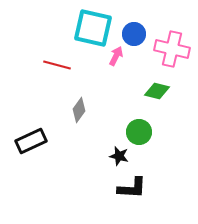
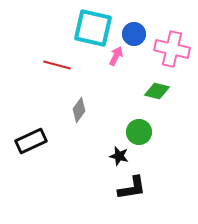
black L-shape: rotated 12 degrees counterclockwise
